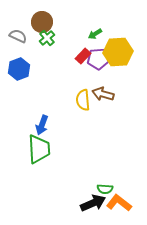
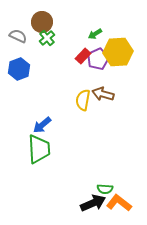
purple pentagon: rotated 20 degrees counterclockwise
yellow semicircle: rotated 15 degrees clockwise
blue arrow: rotated 30 degrees clockwise
